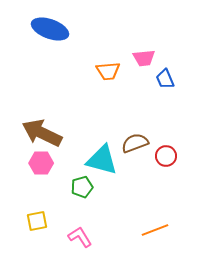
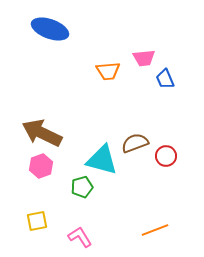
pink hexagon: moved 3 px down; rotated 20 degrees counterclockwise
